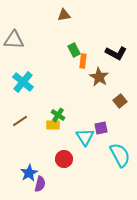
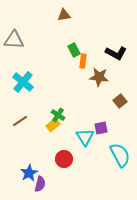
brown star: rotated 24 degrees counterclockwise
yellow rectangle: rotated 40 degrees counterclockwise
